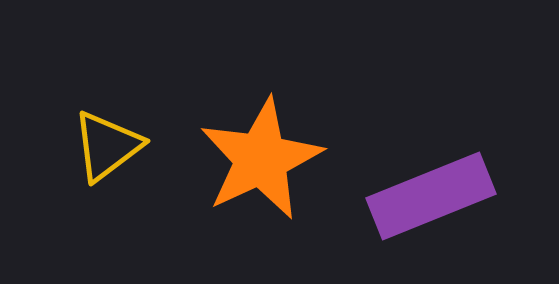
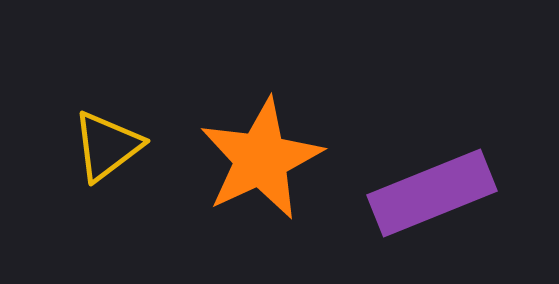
purple rectangle: moved 1 px right, 3 px up
